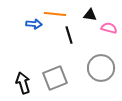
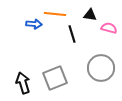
black line: moved 3 px right, 1 px up
